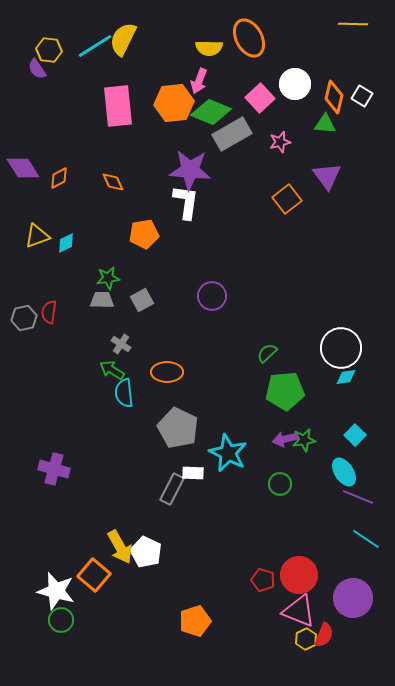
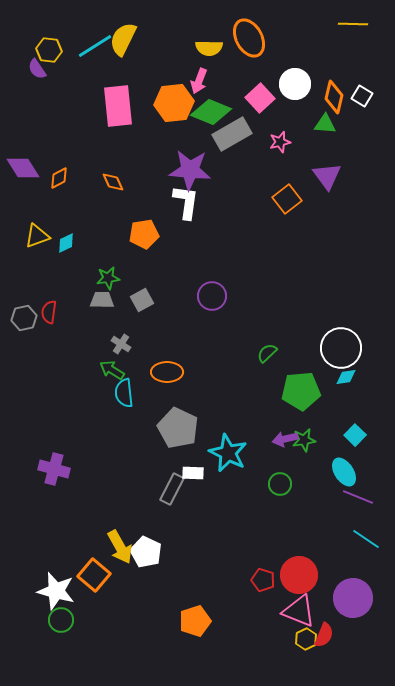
green pentagon at (285, 391): moved 16 px right
